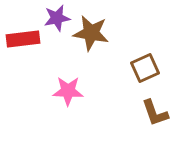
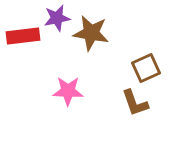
red rectangle: moved 3 px up
brown square: moved 1 px right
brown L-shape: moved 20 px left, 10 px up
